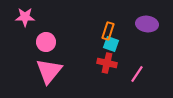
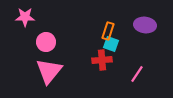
purple ellipse: moved 2 px left, 1 px down
red cross: moved 5 px left, 3 px up; rotated 18 degrees counterclockwise
